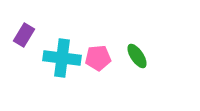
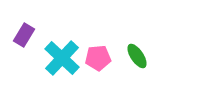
cyan cross: rotated 36 degrees clockwise
